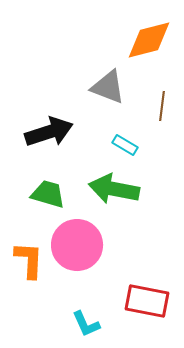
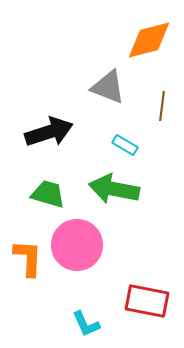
orange L-shape: moved 1 px left, 2 px up
